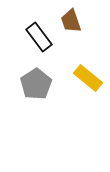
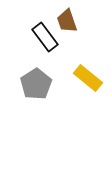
brown trapezoid: moved 4 px left
black rectangle: moved 6 px right
